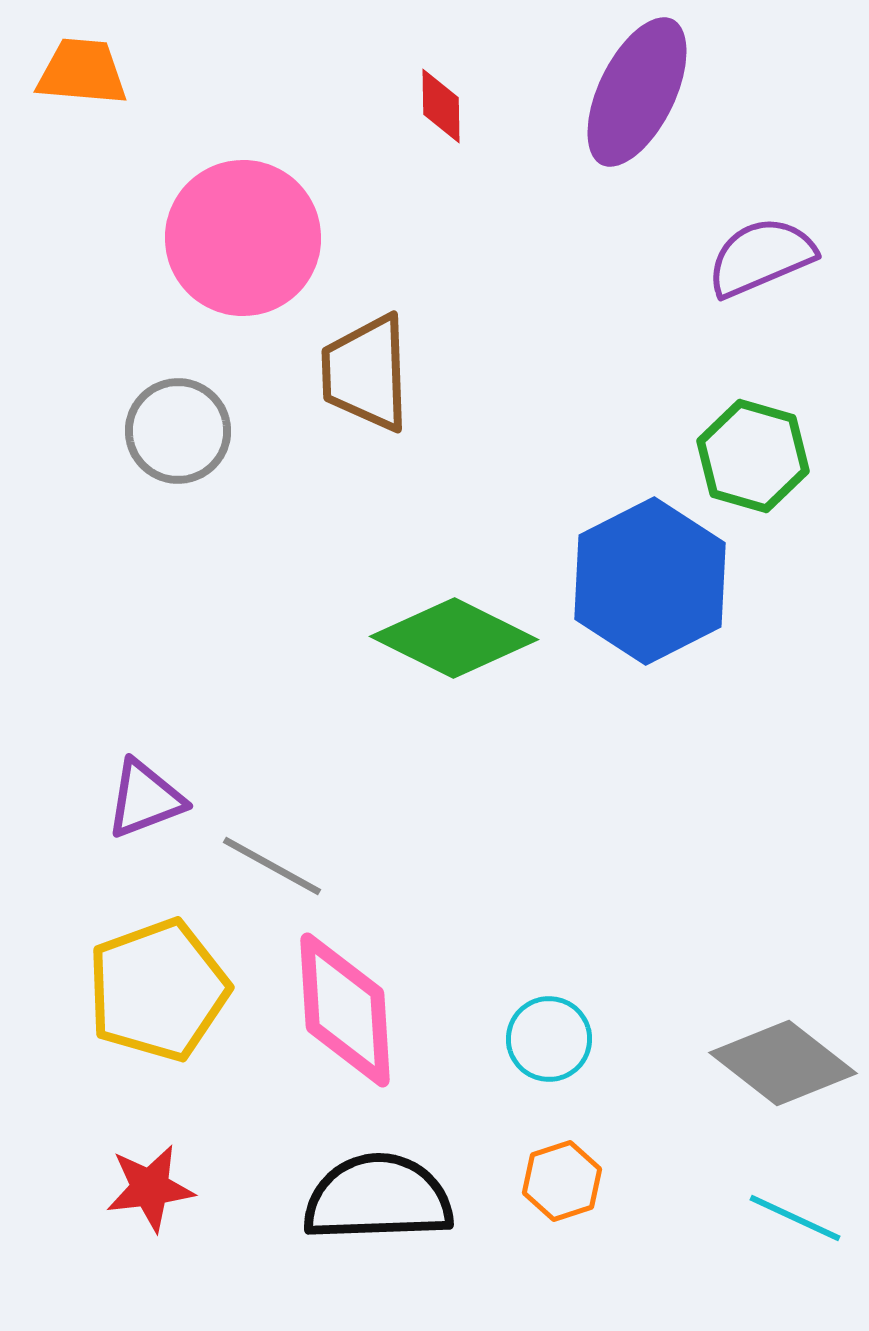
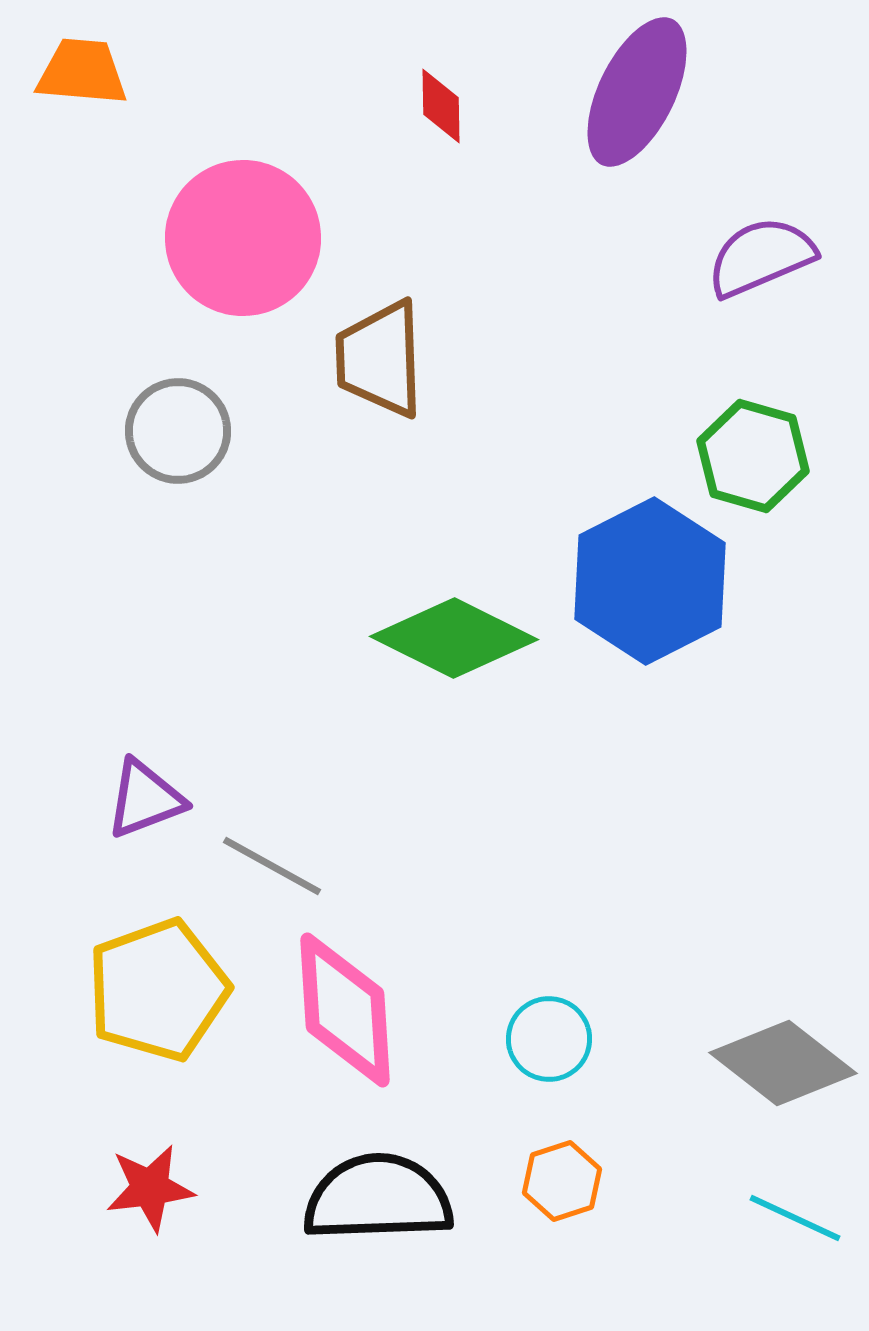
brown trapezoid: moved 14 px right, 14 px up
